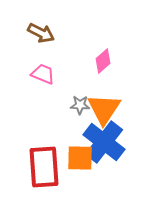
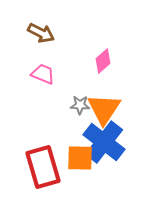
red rectangle: moved 1 px left; rotated 12 degrees counterclockwise
